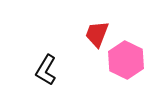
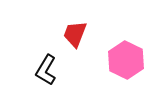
red trapezoid: moved 22 px left
